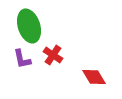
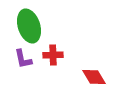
red cross: rotated 36 degrees counterclockwise
purple L-shape: moved 1 px right
